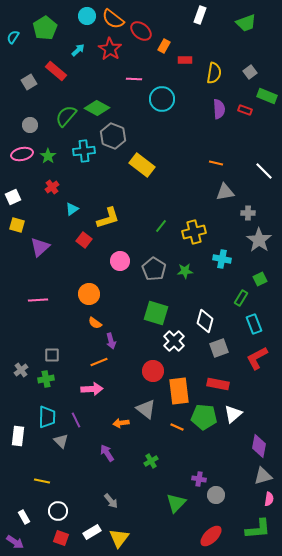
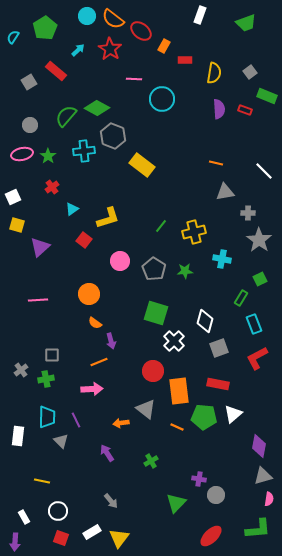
purple arrow at (15, 542): rotated 60 degrees clockwise
